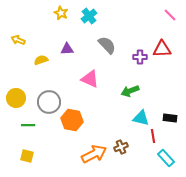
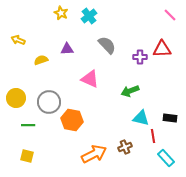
brown cross: moved 4 px right
